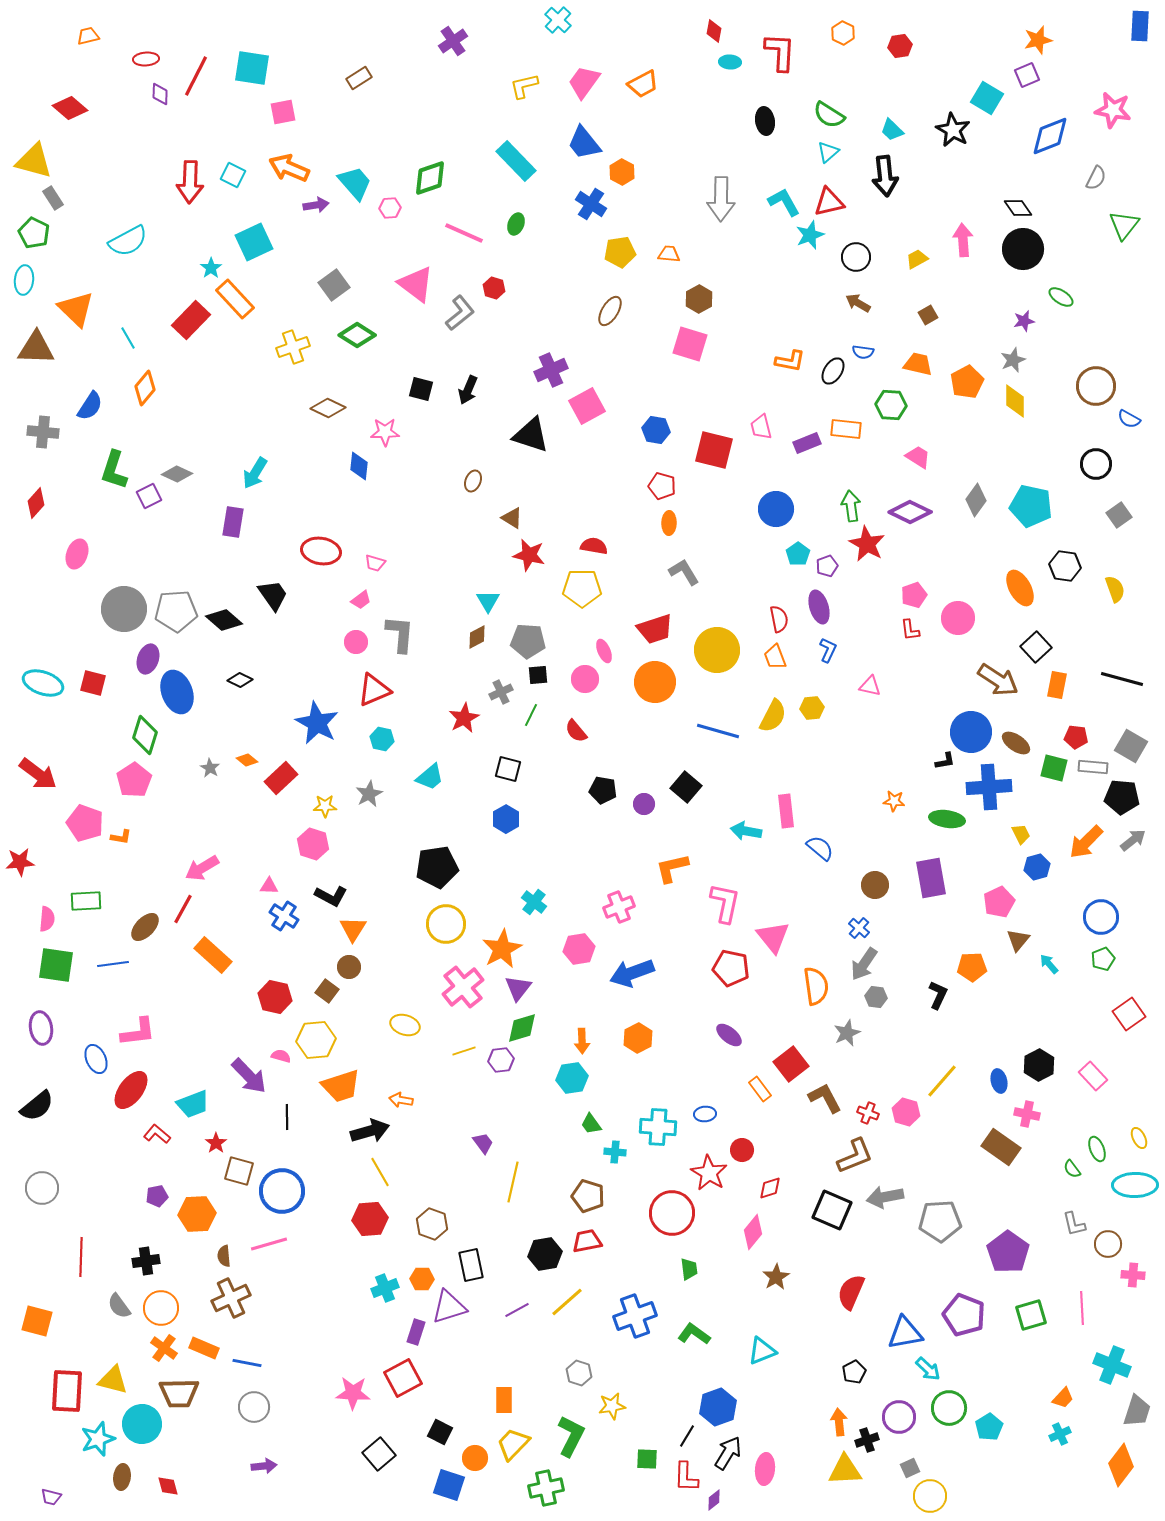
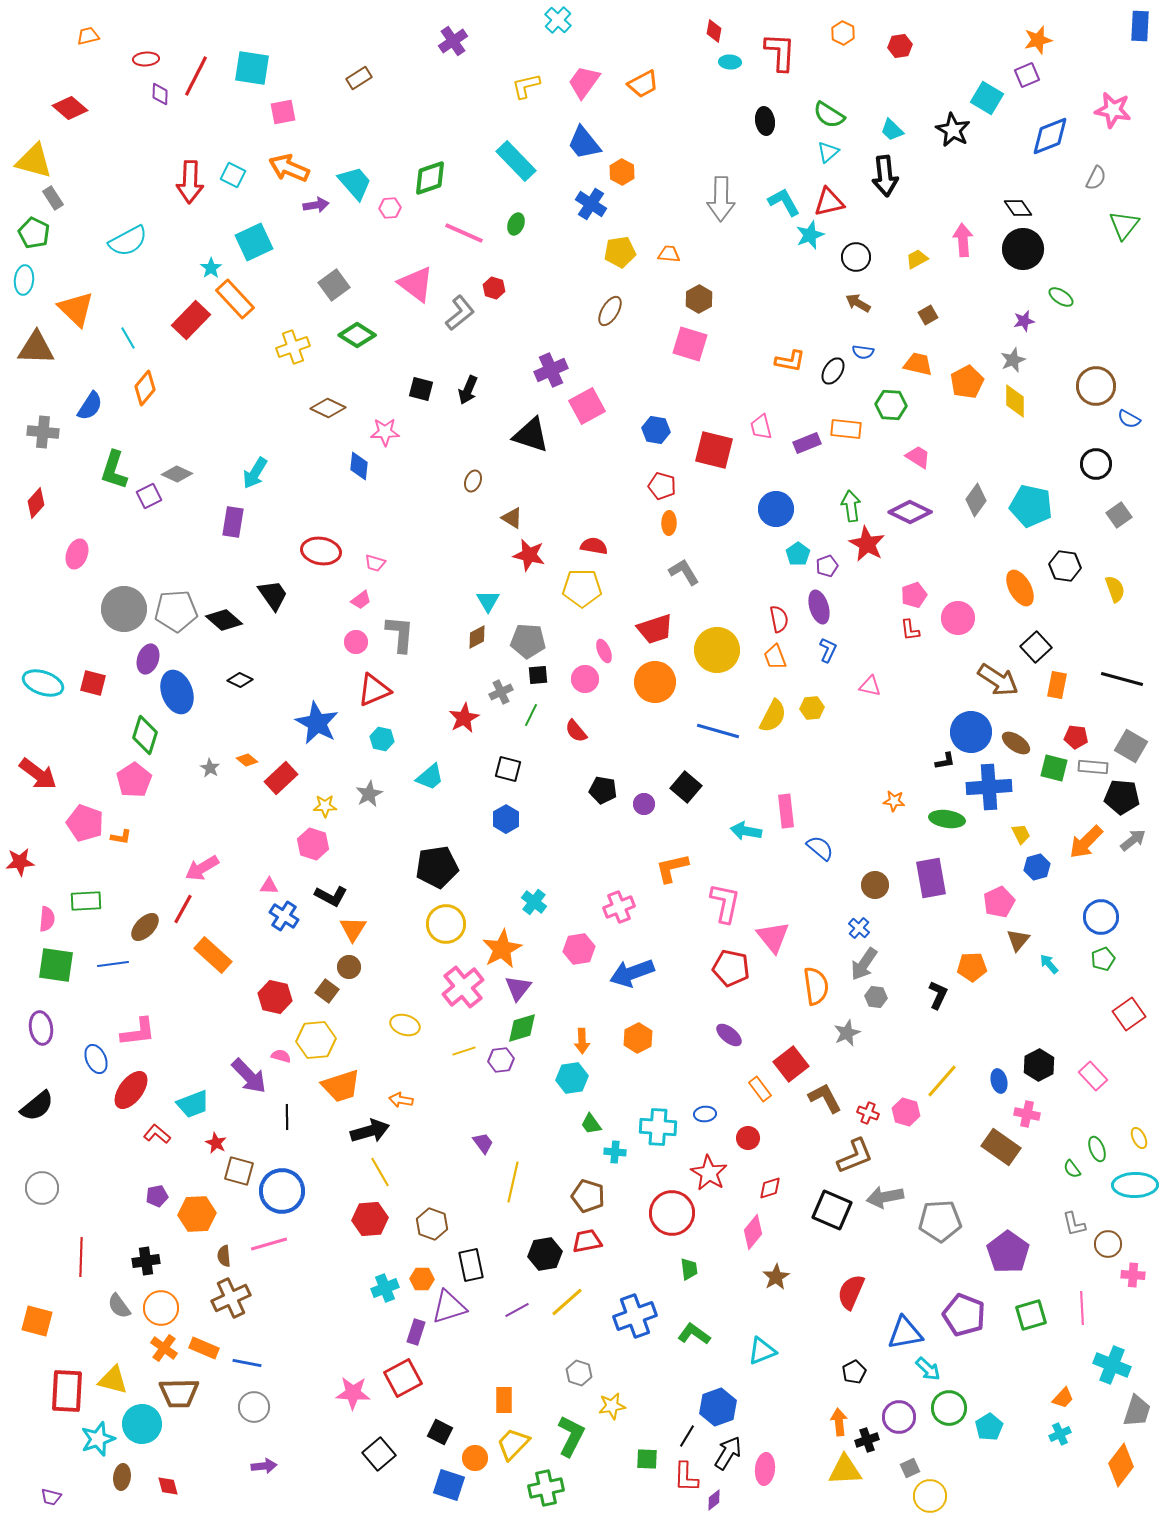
yellow L-shape at (524, 86): moved 2 px right
red star at (216, 1143): rotated 10 degrees counterclockwise
red circle at (742, 1150): moved 6 px right, 12 px up
